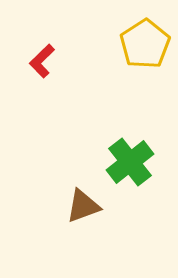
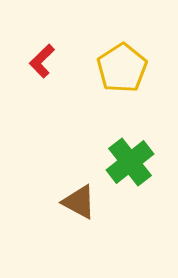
yellow pentagon: moved 23 px left, 24 px down
brown triangle: moved 4 px left, 4 px up; rotated 48 degrees clockwise
